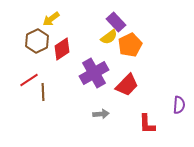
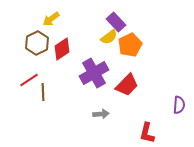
brown hexagon: moved 2 px down
red L-shape: moved 9 px down; rotated 15 degrees clockwise
